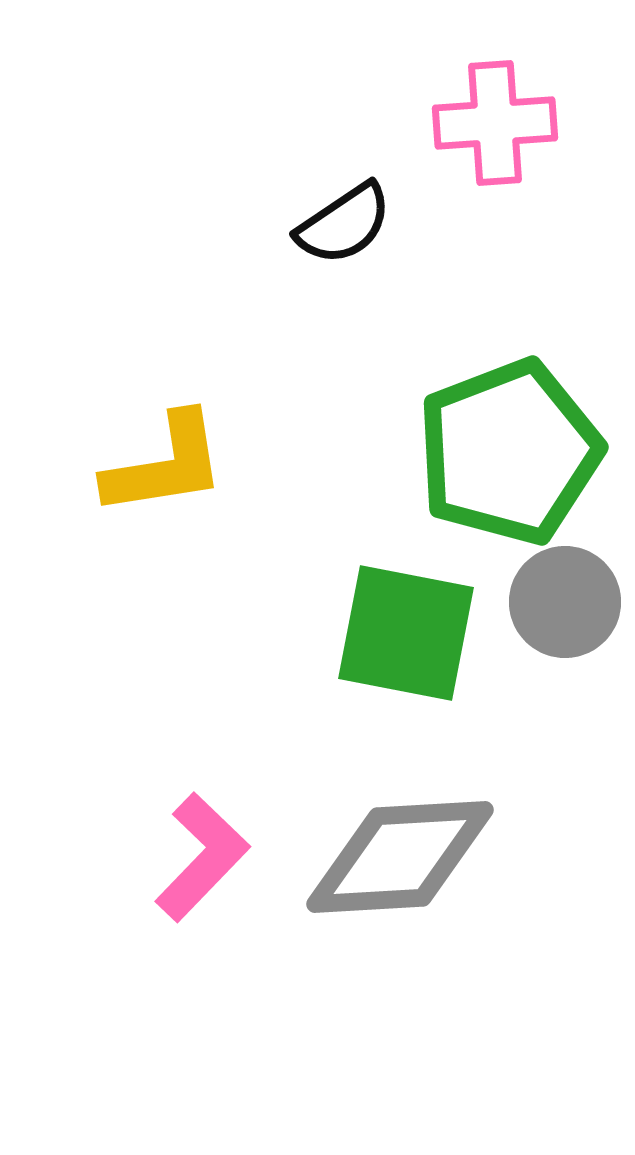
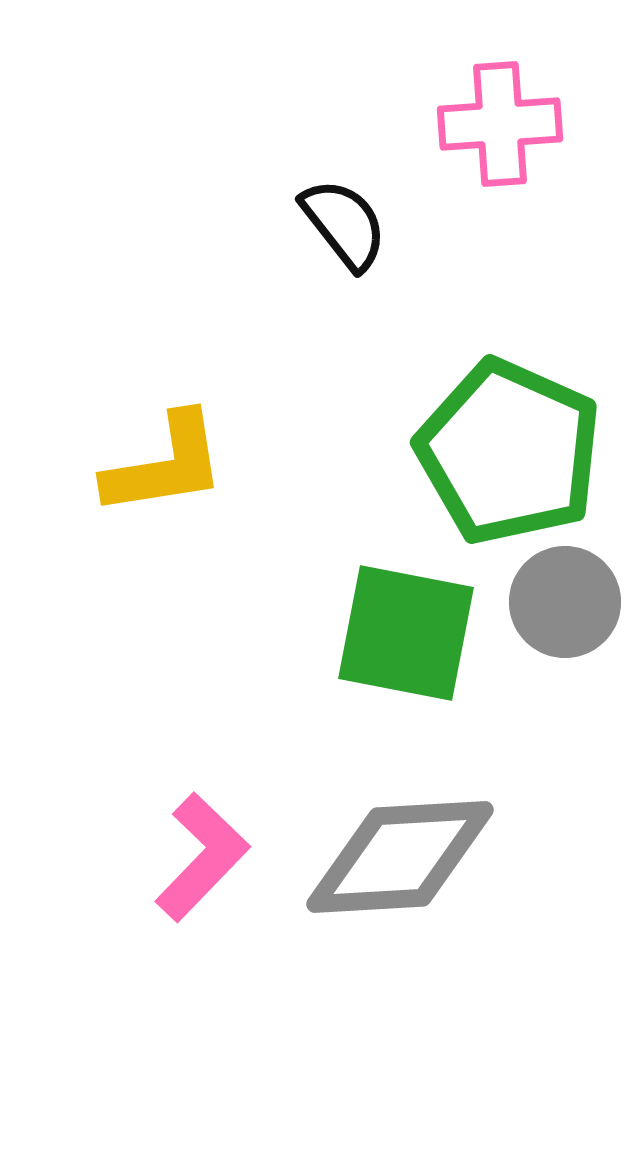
pink cross: moved 5 px right, 1 px down
black semicircle: rotated 94 degrees counterclockwise
green pentagon: rotated 27 degrees counterclockwise
